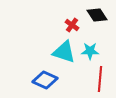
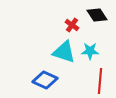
red line: moved 2 px down
